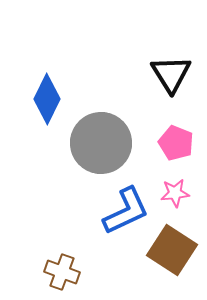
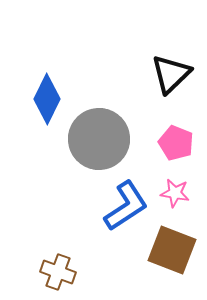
black triangle: rotated 18 degrees clockwise
gray circle: moved 2 px left, 4 px up
pink star: rotated 16 degrees clockwise
blue L-shape: moved 5 px up; rotated 8 degrees counterclockwise
brown square: rotated 12 degrees counterclockwise
brown cross: moved 4 px left
